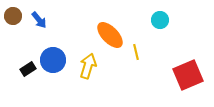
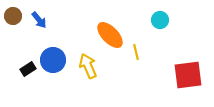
yellow arrow: rotated 40 degrees counterclockwise
red square: rotated 16 degrees clockwise
